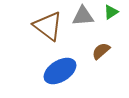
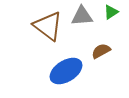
gray triangle: moved 1 px left
brown semicircle: rotated 12 degrees clockwise
blue ellipse: moved 6 px right
